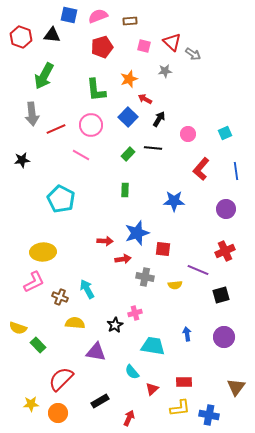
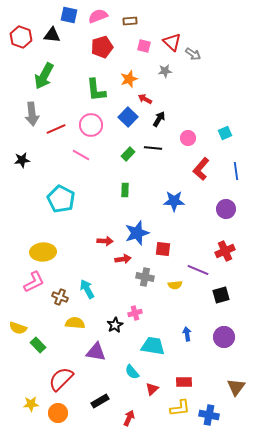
pink circle at (188, 134): moved 4 px down
